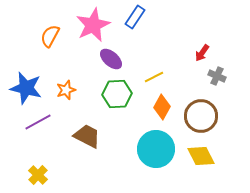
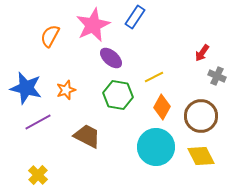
purple ellipse: moved 1 px up
green hexagon: moved 1 px right, 1 px down; rotated 12 degrees clockwise
cyan circle: moved 2 px up
